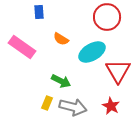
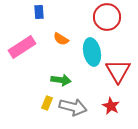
pink rectangle: rotated 68 degrees counterclockwise
cyan ellipse: rotated 72 degrees counterclockwise
green arrow: moved 1 px up; rotated 18 degrees counterclockwise
